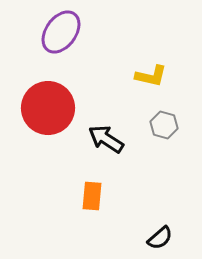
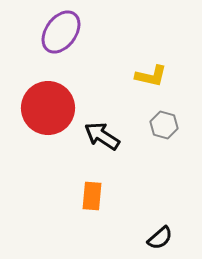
black arrow: moved 4 px left, 3 px up
